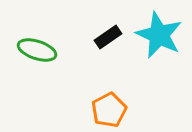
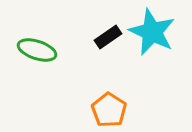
cyan star: moved 7 px left, 3 px up
orange pentagon: rotated 12 degrees counterclockwise
